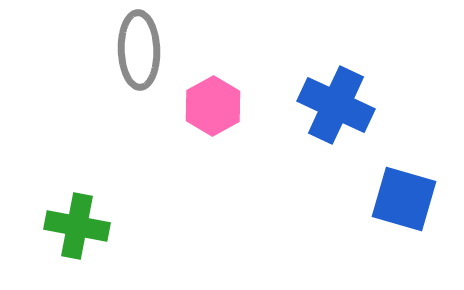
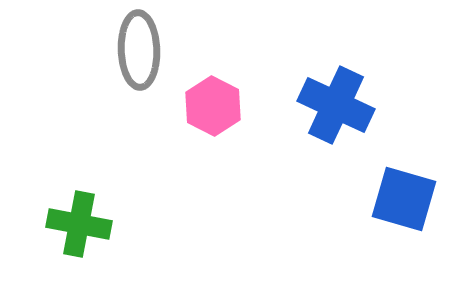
pink hexagon: rotated 4 degrees counterclockwise
green cross: moved 2 px right, 2 px up
